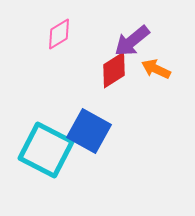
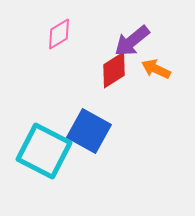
cyan square: moved 2 px left, 1 px down
